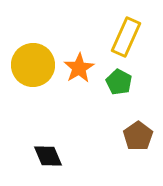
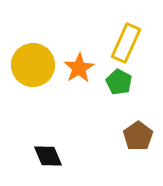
yellow rectangle: moved 6 px down
